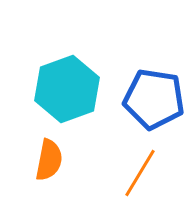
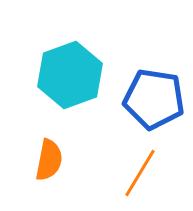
cyan hexagon: moved 3 px right, 14 px up
